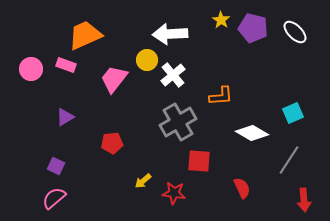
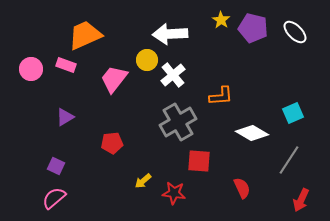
red arrow: moved 3 px left; rotated 30 degrees clockwise
